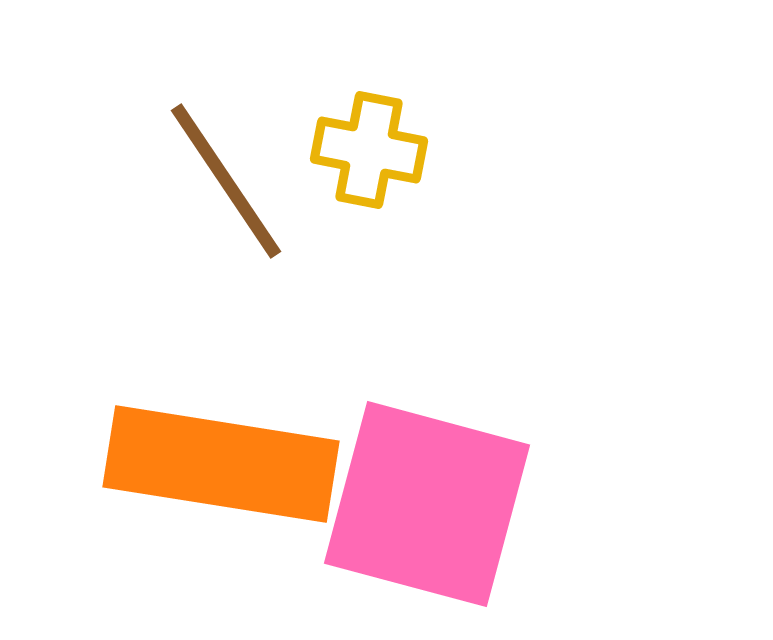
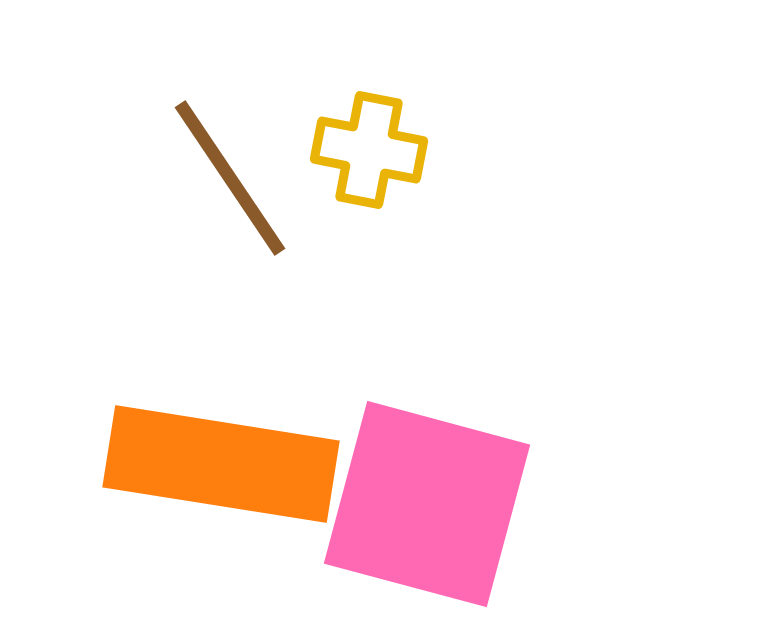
brown line: moved 4 px right, 3 px up
